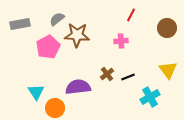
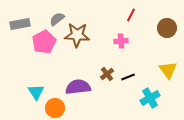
pink pentagon: moved 4 px left, 5 px up
cyan cross: moved 1 px down
